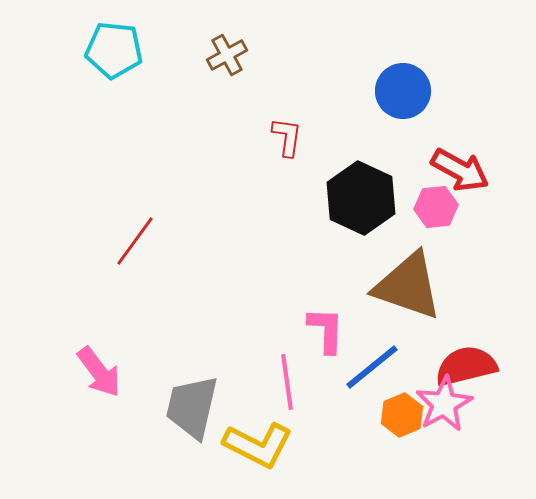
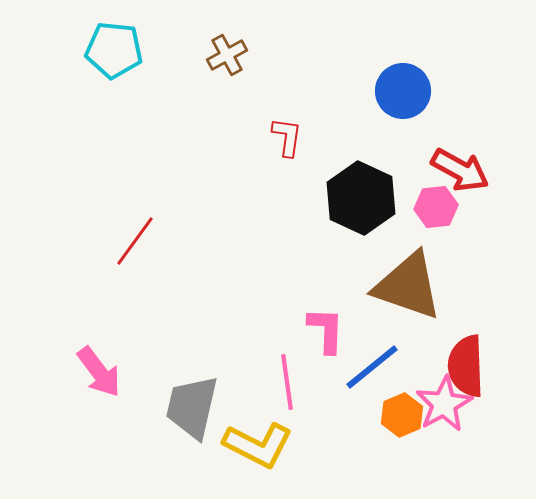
red semicircle: rotated 78 degrees counterclockwise
